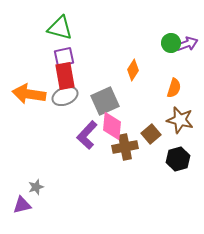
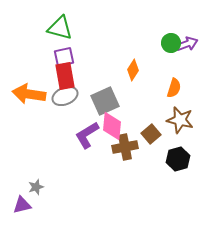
purple L-shape: rotated 16 degrees clockwise
